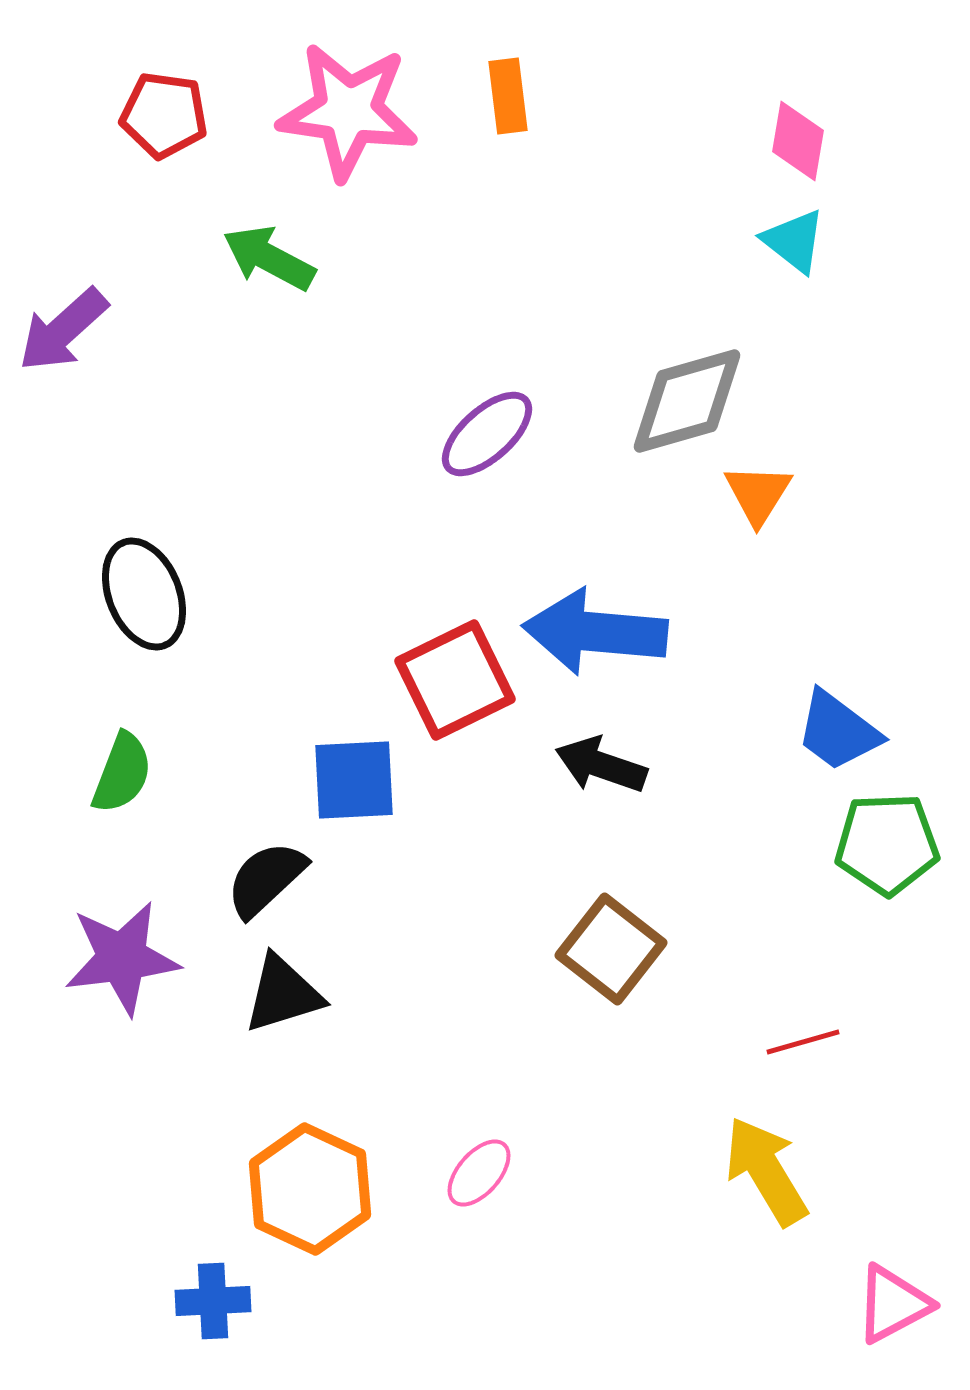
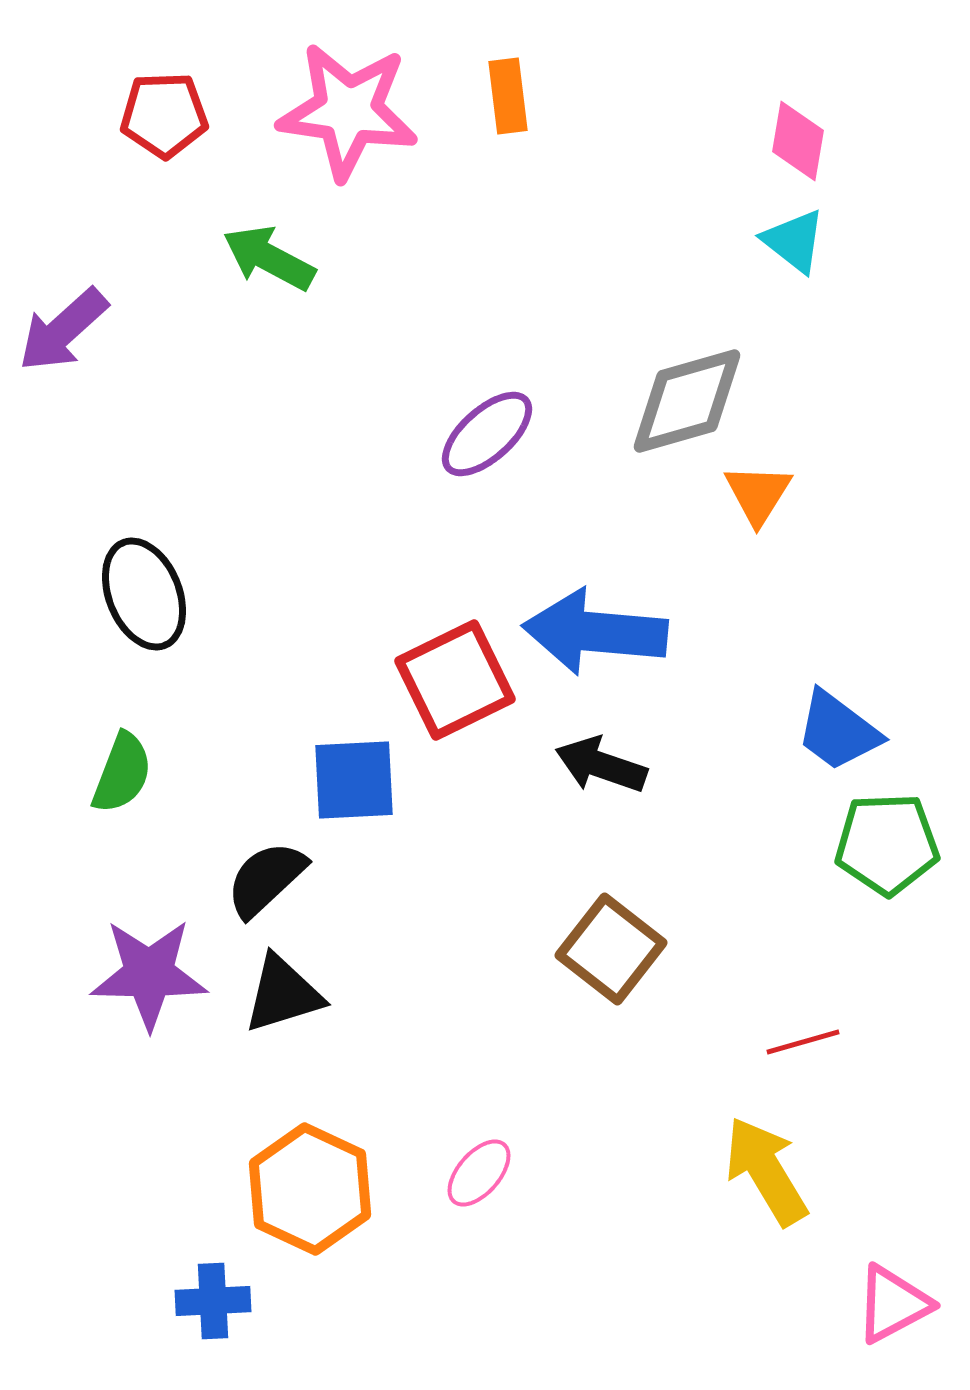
red pentagon: rotated 10 degrees counterclockwise
purple star: moved 27 px right, 16 px down; rotated 8 degrees clockwise
